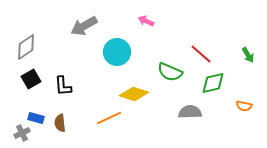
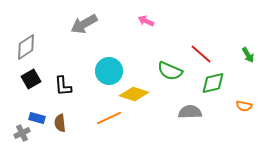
gray arrow: moved 2 px up
cyan circle: moved 8 px left, 19 px down
green semicircle: moved 1 px up
blue rectangle: moved 1 px right
